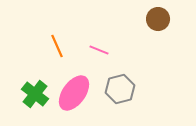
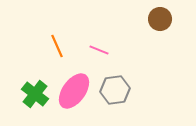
brown circle: moved 2 px right
gray hexagon: moved 5 px left, 1 px down; rotated 8 degrees clockwise
pink ellipse: moved 2 px up
